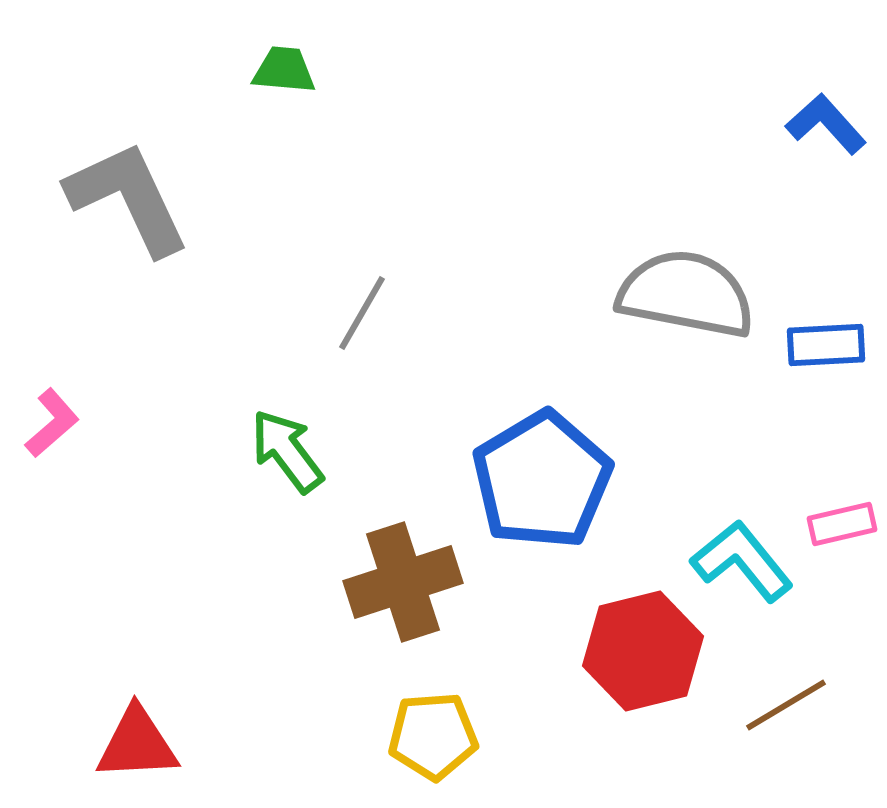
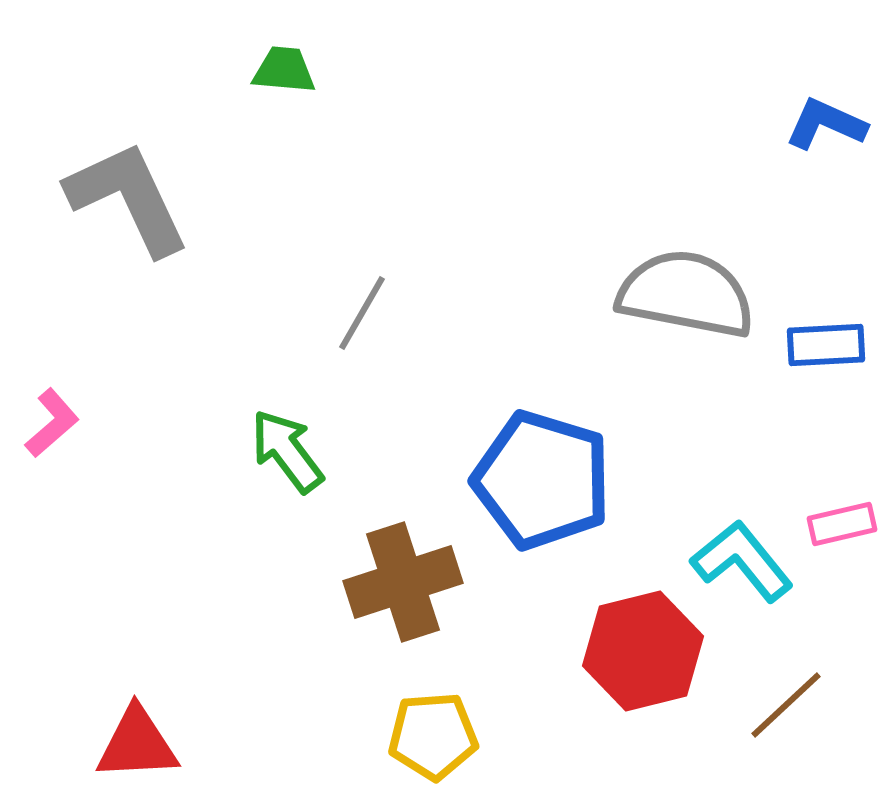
blue L-shape: rotated 24 degrees counterclockwise
blue pentagon: rotated 24 degrees counterclockwise
brown line: rotated 12 degrees counterclockwise
